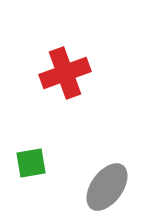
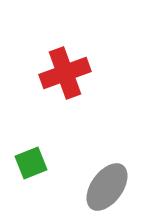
green square: rotated 12 degrees counterclockwise
